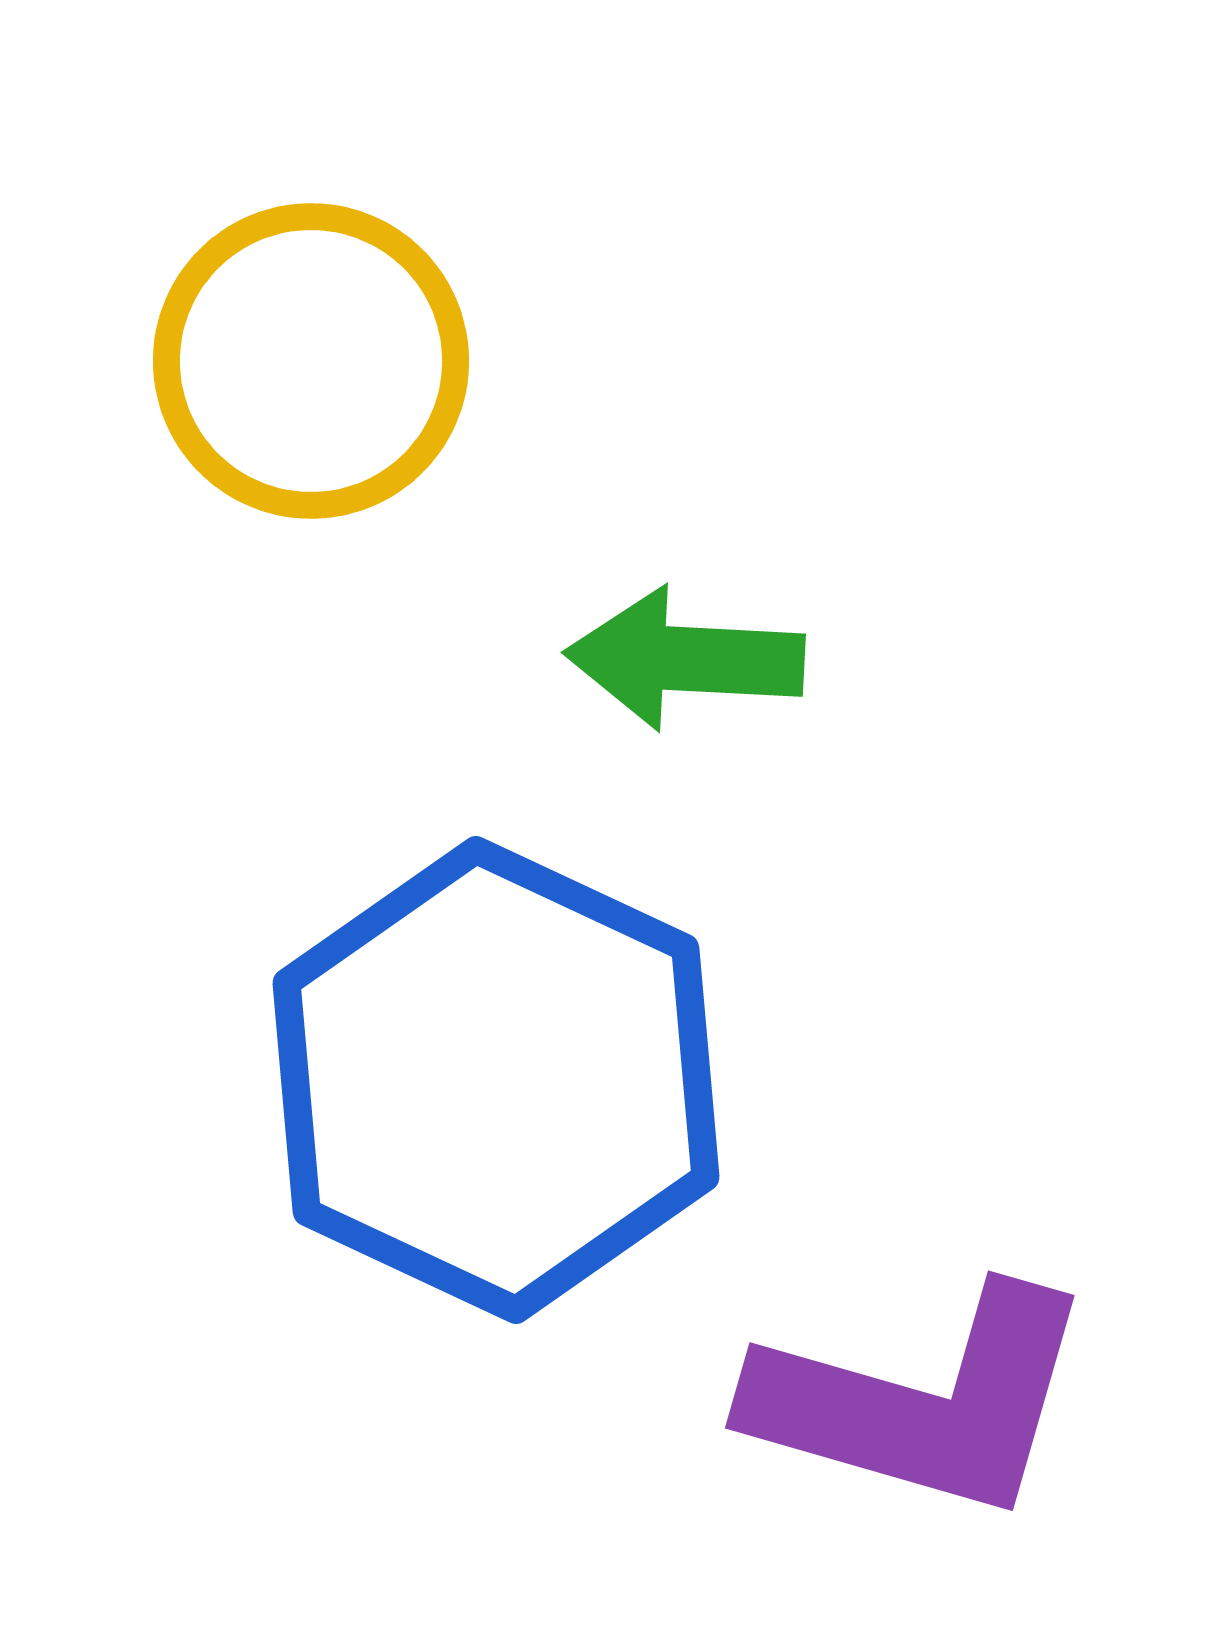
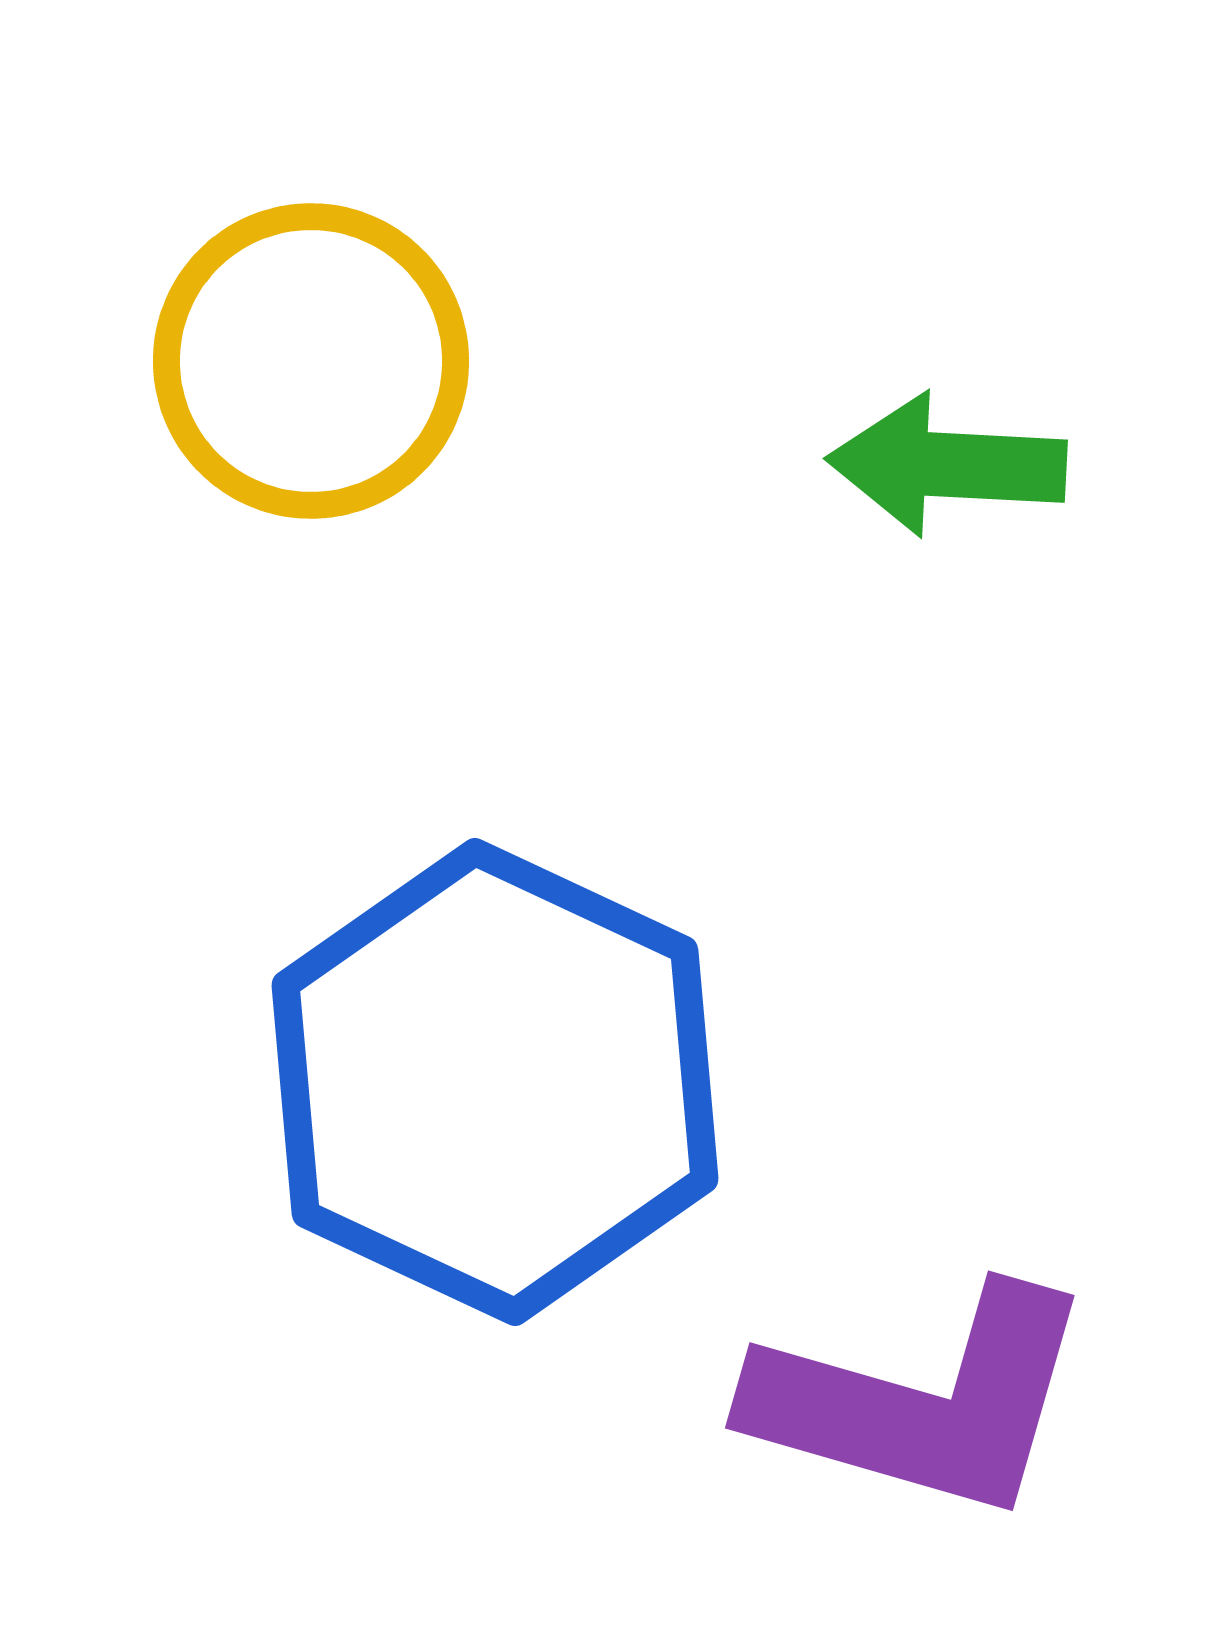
green arrow: moved 262 px right, 194 px up
blue hexagon: moved 1 px left, 2 px down
